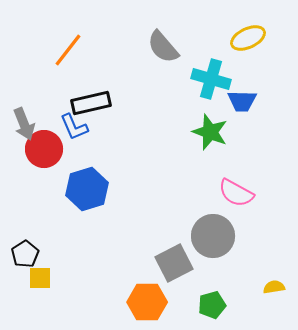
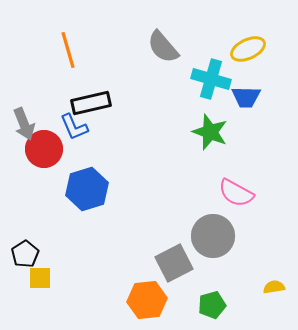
yellow ellipse: moved 11 px down
orange line: rotated 54 degrees counterclockwise
blue trapezoid: moved 4 px right, 4 px up
orange hexagon: moved 2 px up; rotated 6 degrees counterclockwise
